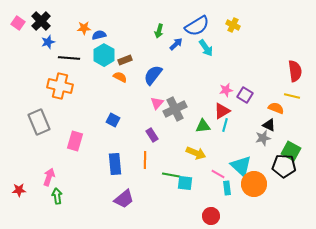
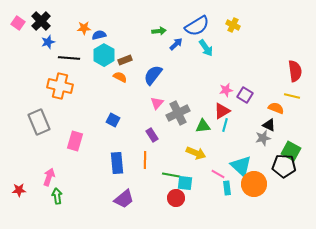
green arrow at (159, 31): rotated 112 degrees counterclockwise
gray cross at (175, 109): moved 3 px right, 4 px down
blue rectangle at (115, 164): moved 2 px right, 1 px up
red circle at (211, 216): moved 35 px left, 18 px up
